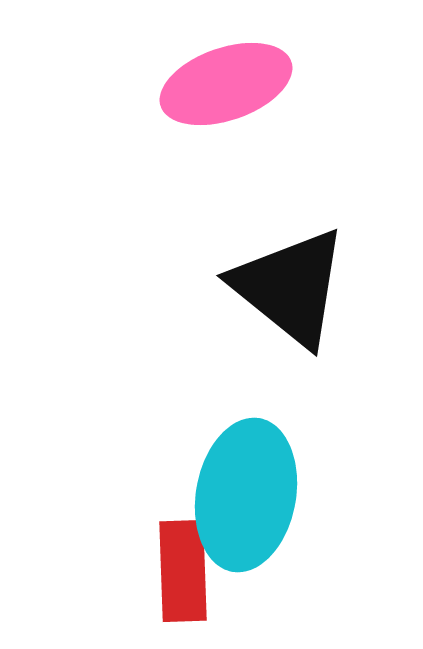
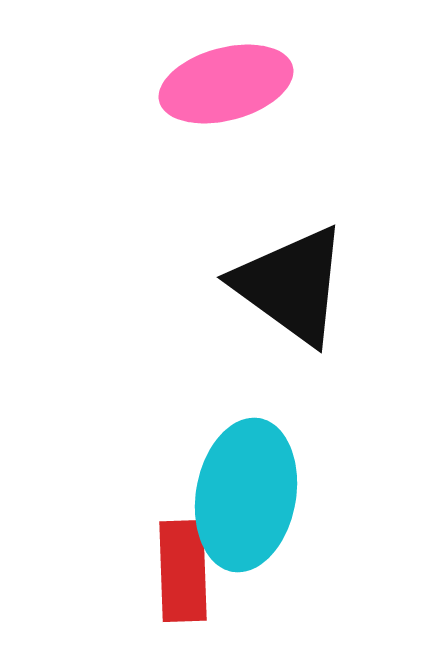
pink ellipse: rotated 4 degrees clockwise
black triangle: moved 1 px right, 2 px up; rotated 3 degrees counterclockwise
